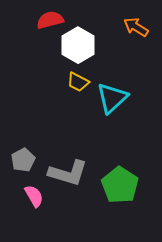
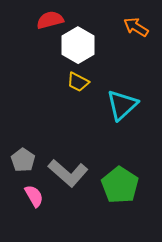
cyan triangle: moved 10 px right, 7 px down
gray pentagon: rotated 10 degrees counterclockwise
gray L-shape: rotated 24 degrees clockwise
